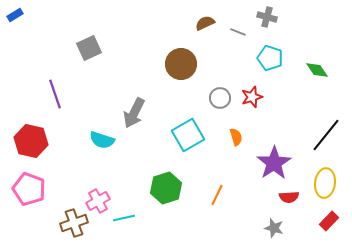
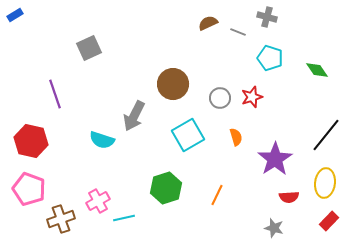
brown semicircle: moved 3 px right
brown circle: moved 8 px left, 20 px down
gray arrow: moved 3 px down
purple star: moved 1 px right, 4 px up
brown cross: moved 13 px left, 4 px up
